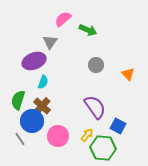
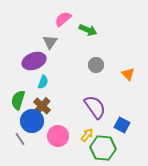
blue square: moved 4 px right, 1 px up
